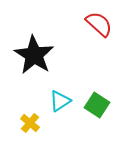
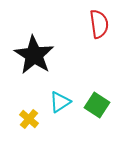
red semicircle: rotated 40 degrees clockwise
cyan triangle: moved 1 px down
yellow cross: moved 1 px left, 4 px up
